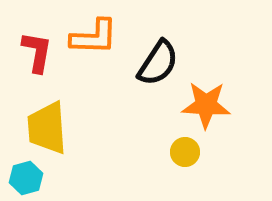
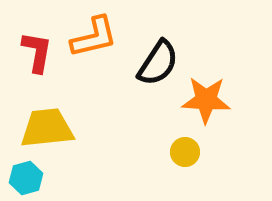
orange L-shape: rotated 15 degrees counterclockwise
orange star: moved 5 px up
yellow trapezoid: rotated 88 degrees clockwise
